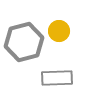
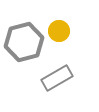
gray rectangle: rotated 28 degrees counterclockwise
